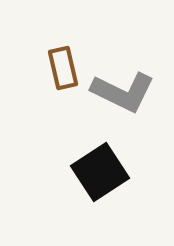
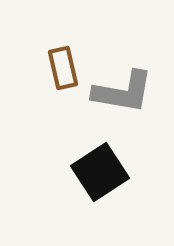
gray L-shape: rotated 16 degrees counterclockwise
